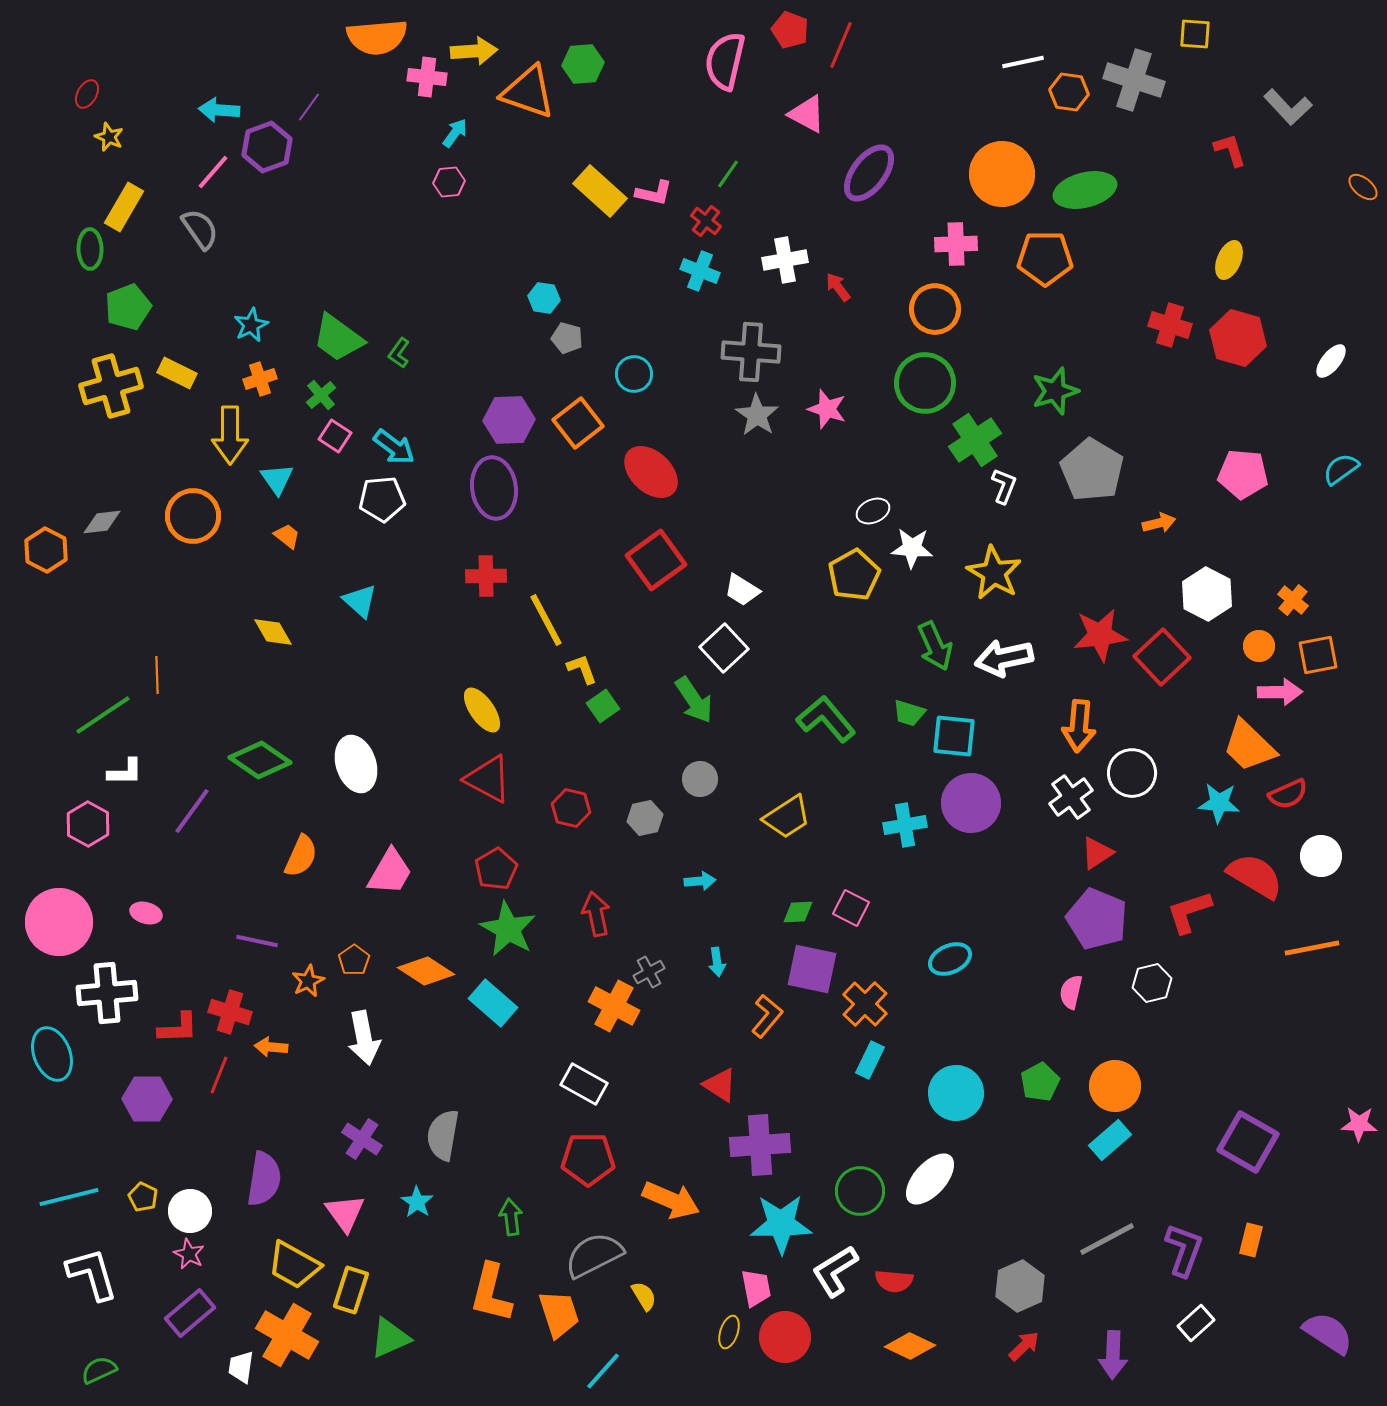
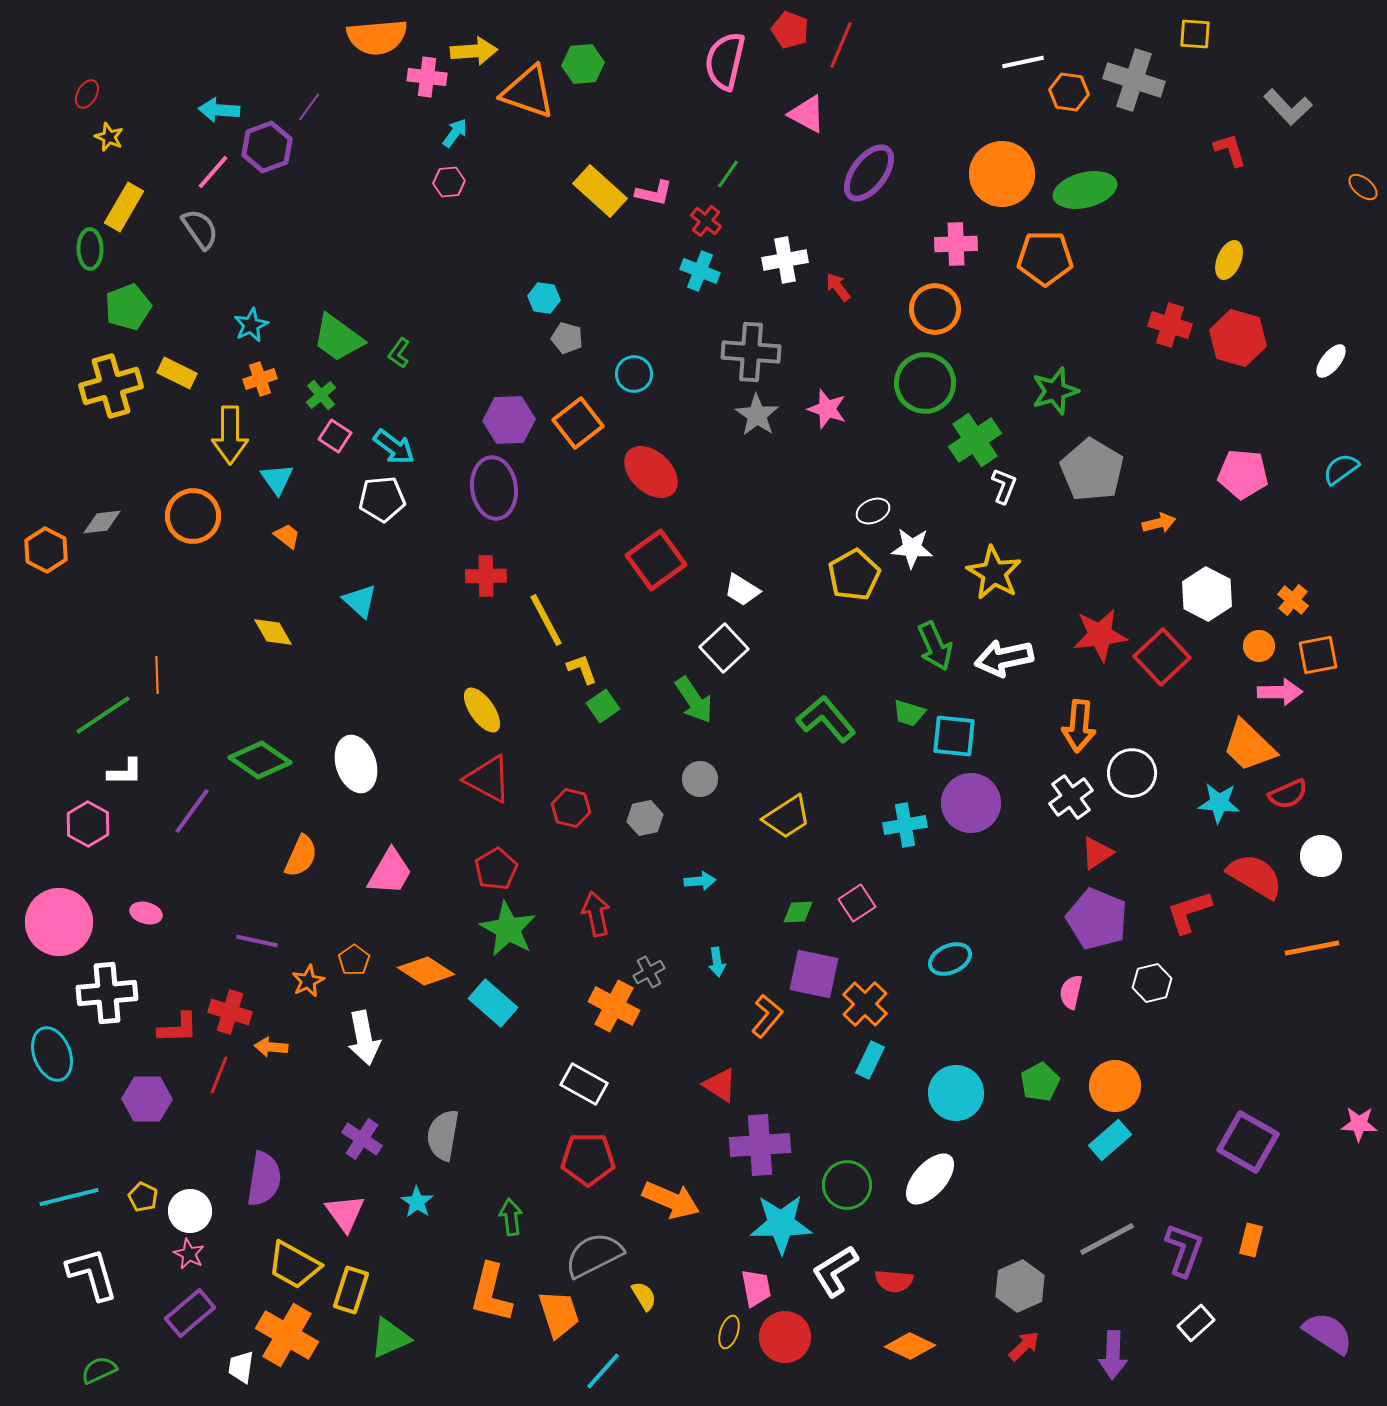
pink square at (851, 908): moved 6 px right, 5 px up; rotated 30 degrees clockwise
purple square at (812, 969): moved 2 px right, 5 px down
green circle at (860, 1191): moved 13 px left, 6 px up
